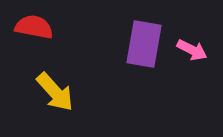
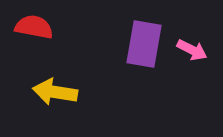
yellow arrow: rotated 141 degrees clockwise
